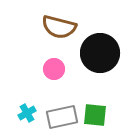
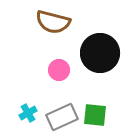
brown semicircle: moved 6 px left, 5 px up
pink circle: moved 5 px right, 1 px down
cyan cross: moved 1 px right
gray rectangle: rotated 12 degrees counterclockwise
